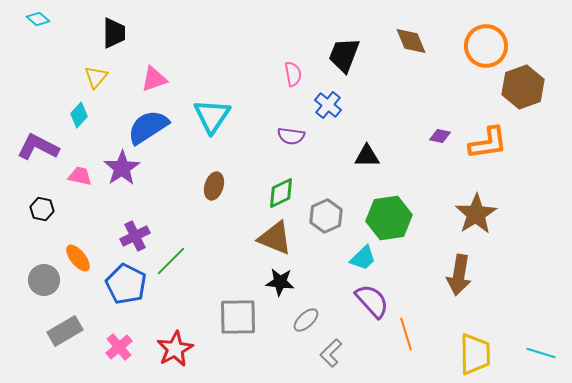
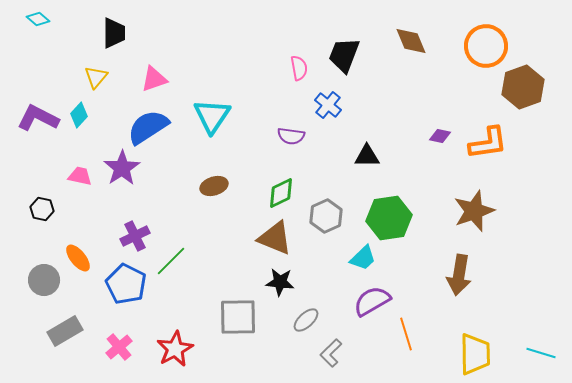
pink semicircle at (293, 74): moved 6 px right, 6 px up
purple L-shape at (38, 147): moved 29 px up
brown ellipse at (214, 186): rotated 56 degrees clockwise
brown star at (476, 214): moved 2 px left, 3 px up; rotated 12 degrees clockwise
purple semicircle at (372, 301): rotated 78 degrees counterclockwise
